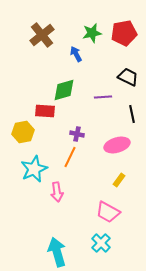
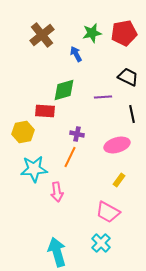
cyan star: rotated 20 degrees clockwise
